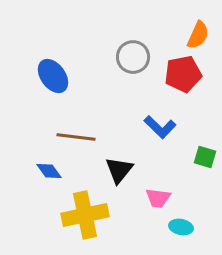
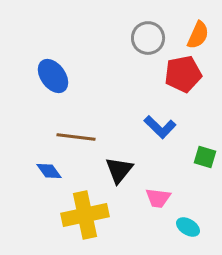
gray circle: moved 15 px right, 19 px up
cyan ellipse: moved 7 px right; rotated 20 degrees clockwise
